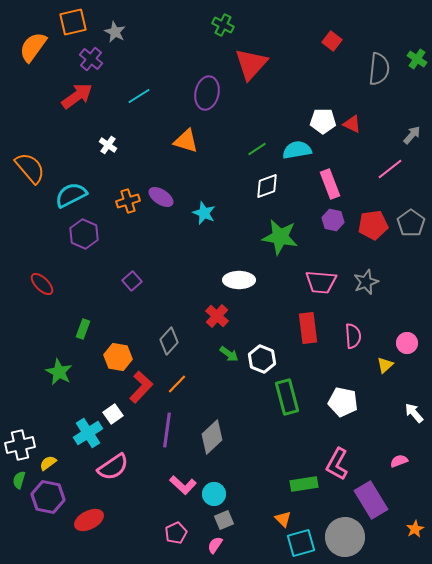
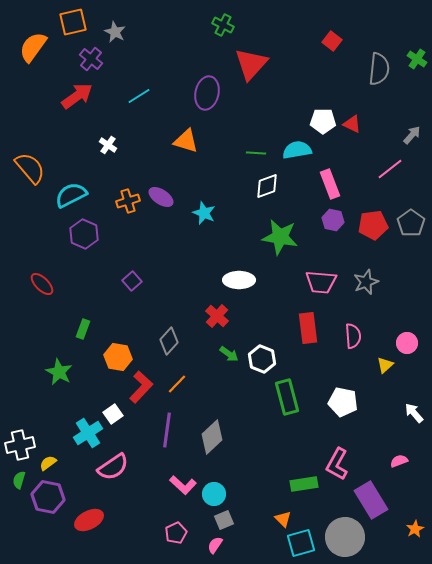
green line at (257, 149): moved 1 px left, 4 px down; rotated 36 degrees clockwise
